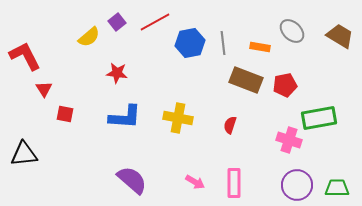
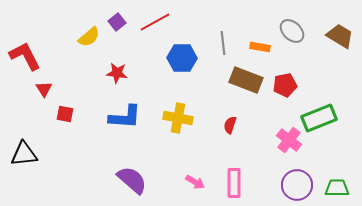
blue hexagon: moved 8 px left, 15 px down; rotated 12 degrees clockwise
green rectangle: rotated 12 degrees counterclockwise
pink cross: rotated 20 degrees clockwise
